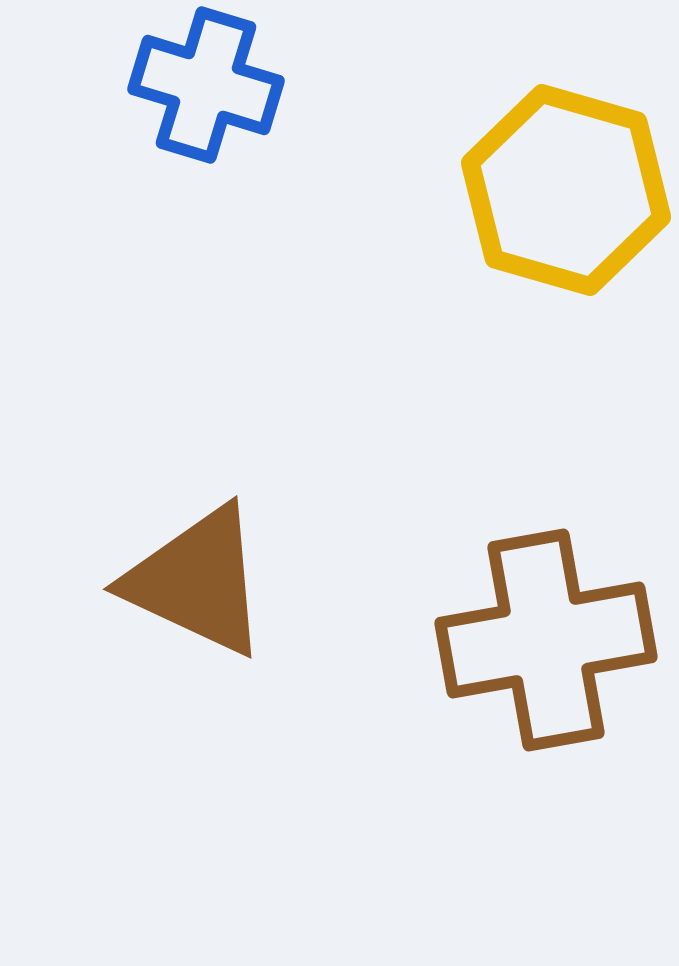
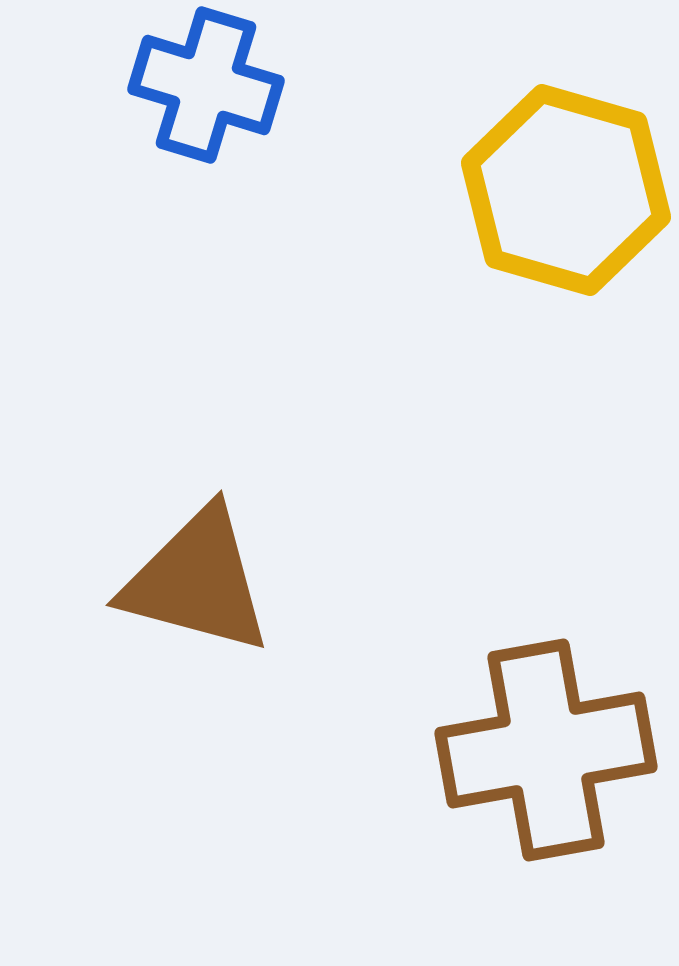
brown triangle: rotated 10 degrees counterclockwise
brown cross: moved 110 px down
